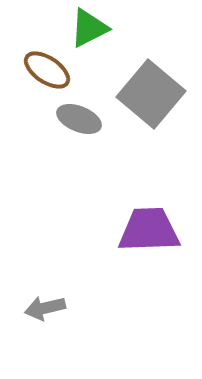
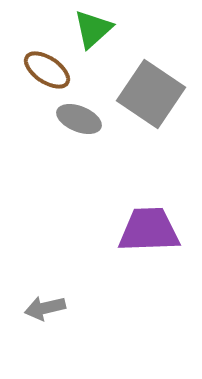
green triangle: moved 4 px right, 1 px down; rotated 15 degrees counterclockwise
gray square: rotated 6 degrees counterclockwise
